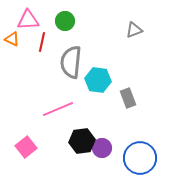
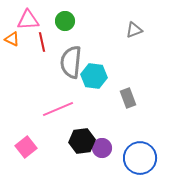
red line: rotated 24 degrees counterclockwise
cyan hexagon: moved 4 px left, 4 px up
